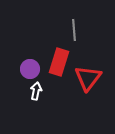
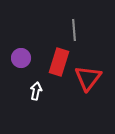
purple circle: moved 9 px left, 11 px up
